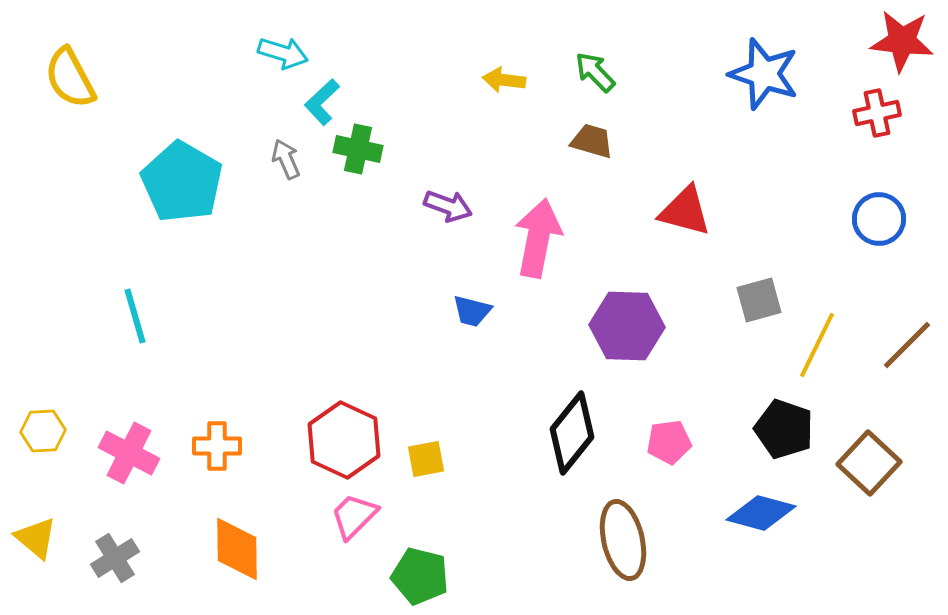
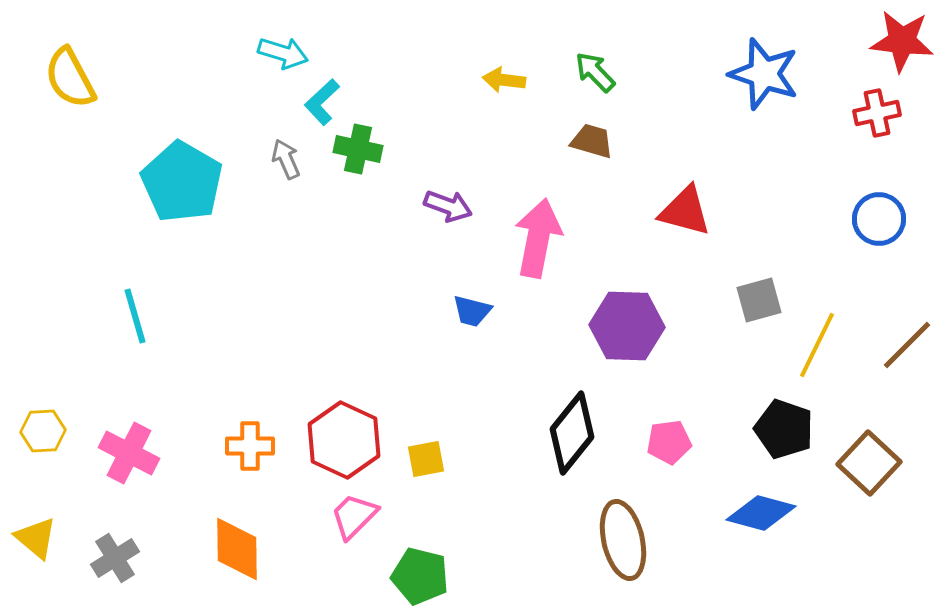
orange cross: moved 33 px right
